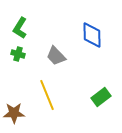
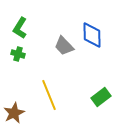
gray trapezoid: moved 8 px right, 10 px up
yellow line: moved 2 px right
brown star: rotated 25 degrees counterclockwise
